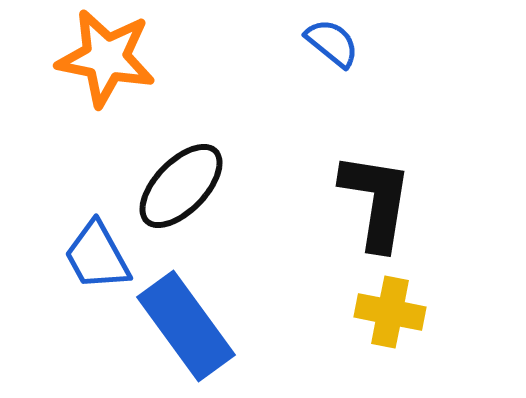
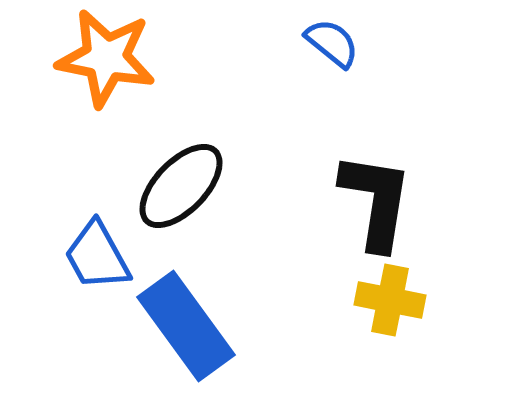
yellow cross: moved 12 px up
